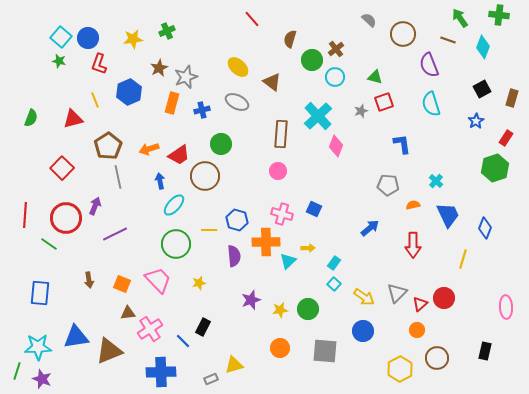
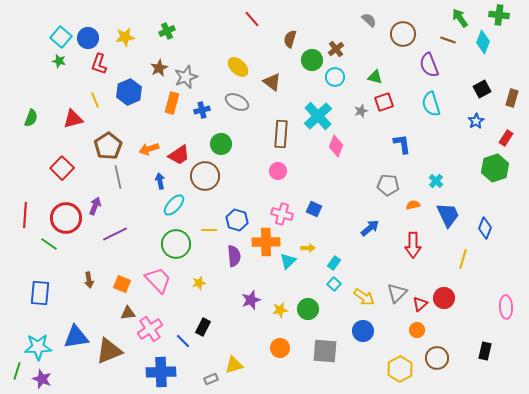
yellow star at (133, 39): moved 8 px left, 2 px up
cyan diamond at (483, 47): moved 5 px up
